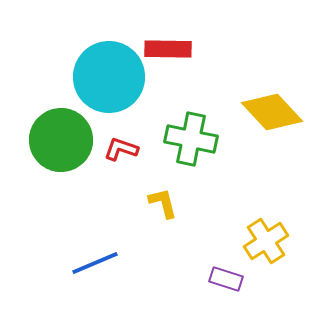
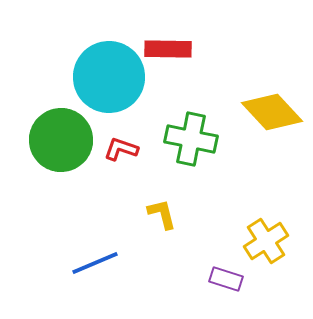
yellow L-shape: moved 1 px left, 11 px down
